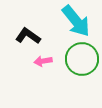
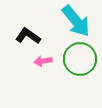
green circle: moved 2 px left
